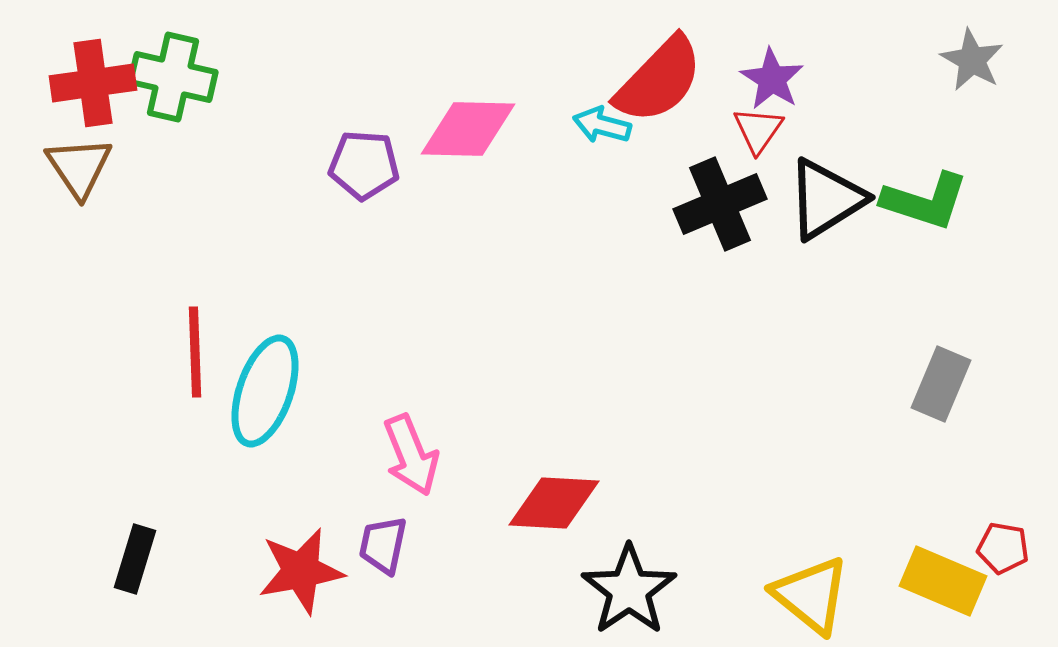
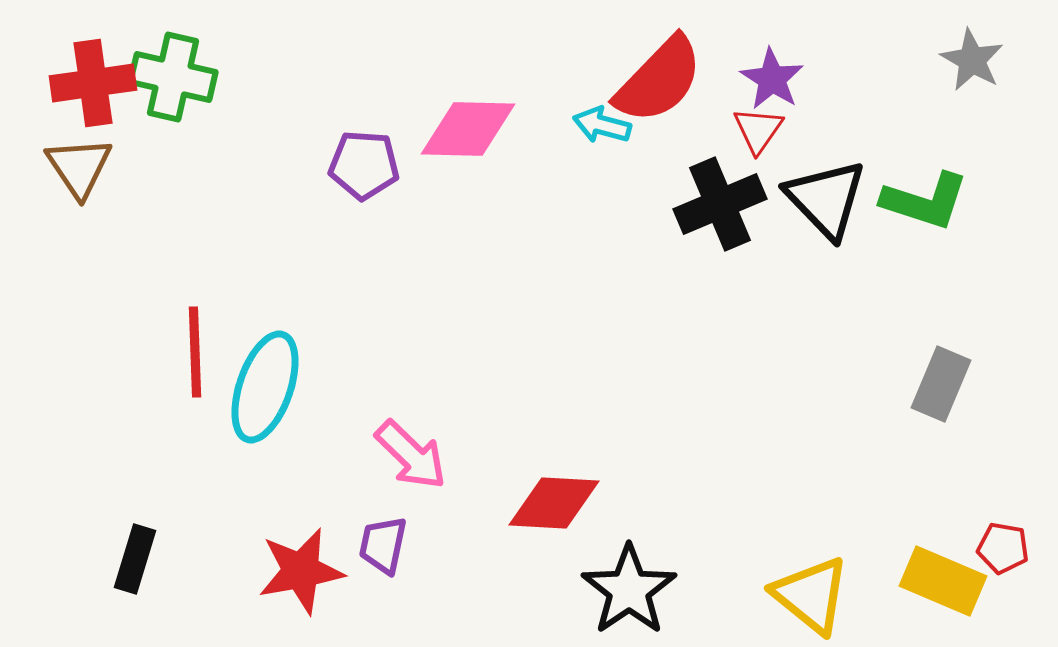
black triangle: rotated 42 degrees counterclockwise
cyan ellipse: moved 4 px up
pink arrow: rotated 24 degrees counterclockwise
